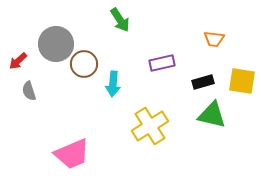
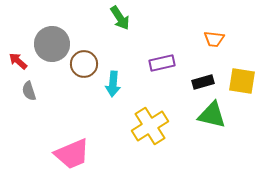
green arrow: moved 2 px up
gray circle: moved 4 px left
red arrow: rotated 84 degrees clockwise
